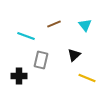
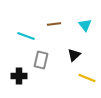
brown line: rotated 16 degrees clockwise
